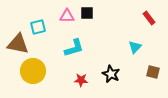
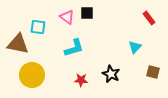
pink triangle: moved 1 px down; rotated 35 degrees clockwise
cyan square: rotated 21 degrees clockwise
yellow circle: moved 1 px left, 4 px down
